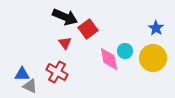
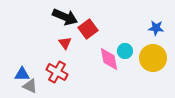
blue star: rotated 28 degrees counterclockwise
